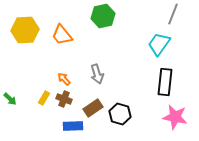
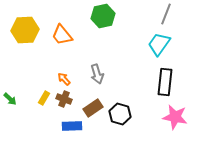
gray line: moved 7 px left
blue rectangle: moved 1 px left
